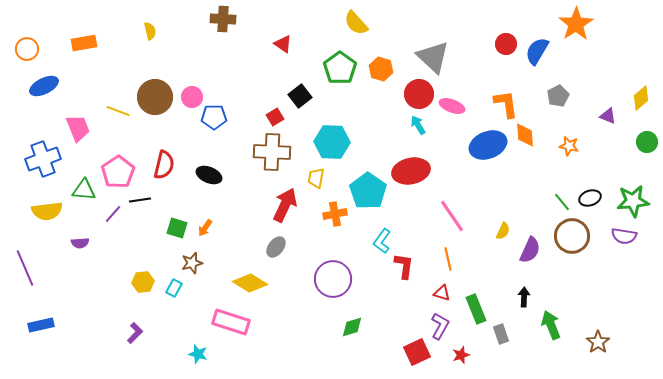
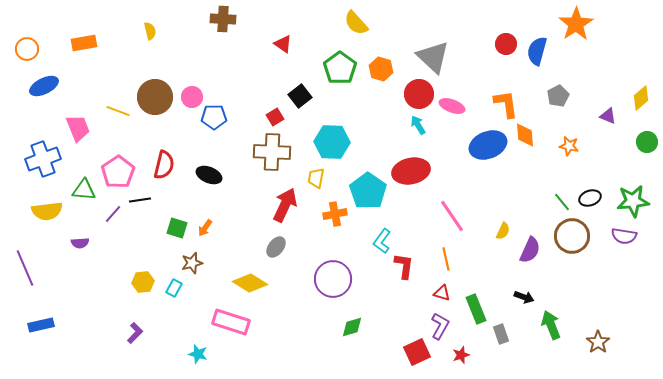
blue semicircle at (537, 51): rotated 16 degrees counterclockwise
orange line at (448, 259): moved 2 px left
black arrow at (524, 297): rotated 108 degrees clockwise
